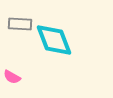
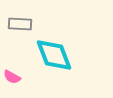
cyan diamond: moved 15 px down
